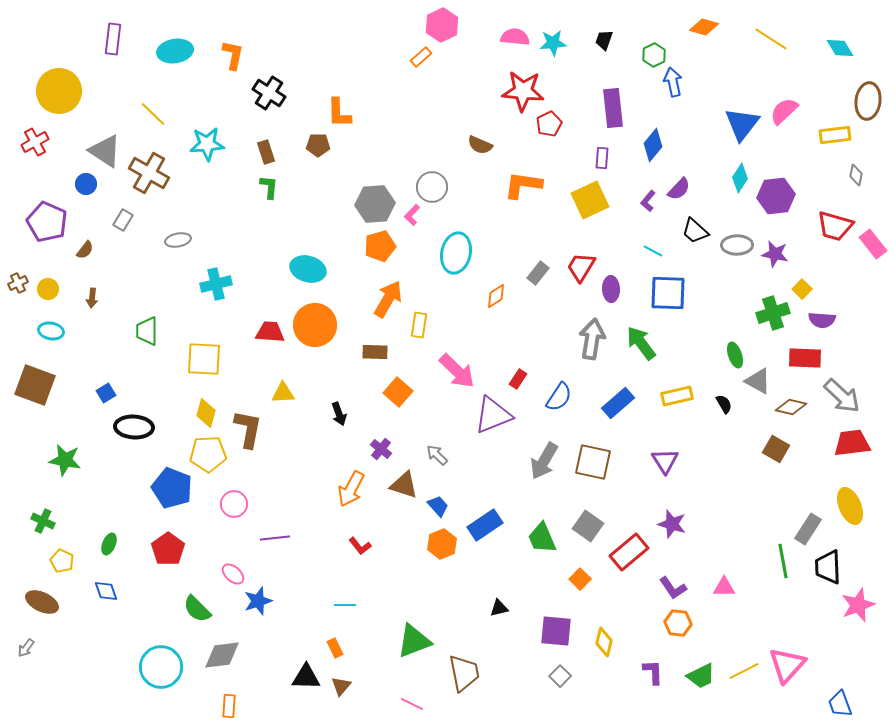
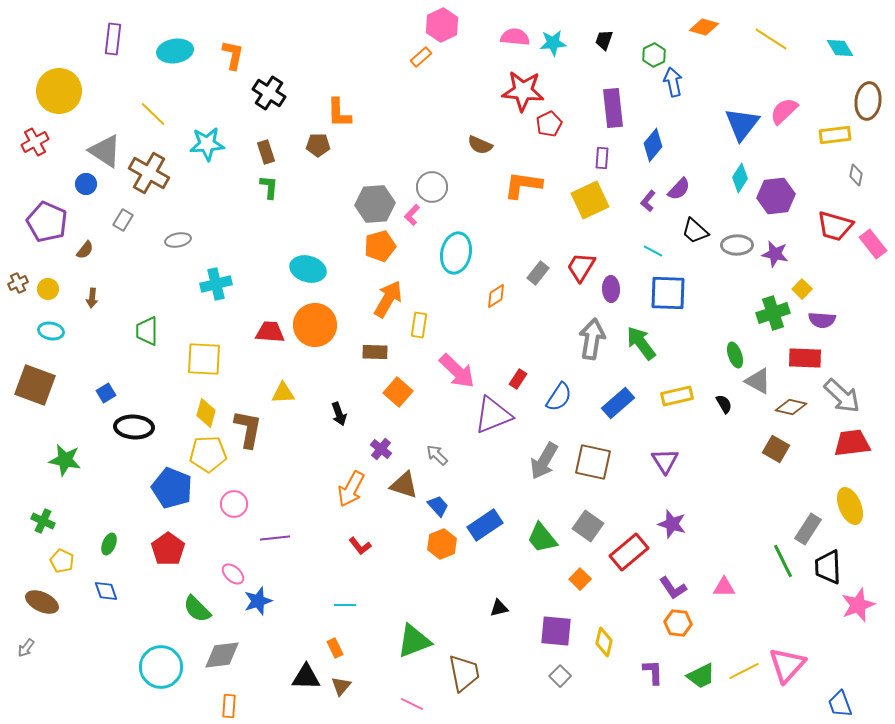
green trapezoid at (542, 538): rotated 16 degrees counterclockwise
green line at (783, 561): rotated 16 degrees counterclockwise
